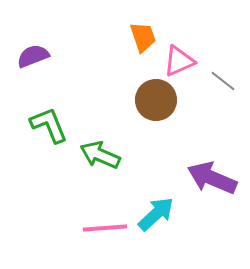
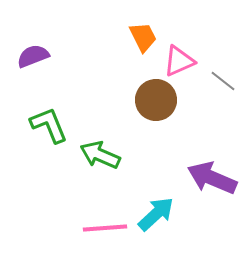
orange trapezoid: rotated 8 degrees counterclockwise
